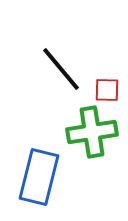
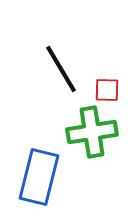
black line: rotated 9 degrees clockwise
